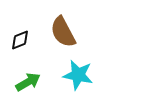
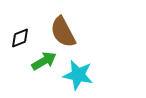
black diamond: moved 2 px up
green arrow: moved 16 px right, 21 px up
